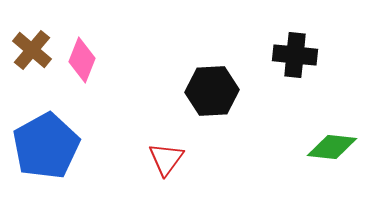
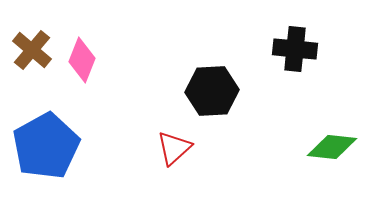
black cross: moved 6 px up
red triangle: moved 8 px right, 11 px up; rotated 12 degrees clockwise
